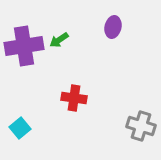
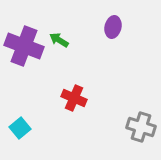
green arrow: rotated 66 degrees clockwise
purple cross: rotated 30 degrees clockwise
red cross: rotated 15 degrees clockwise
gray cross: moved 1 px down
